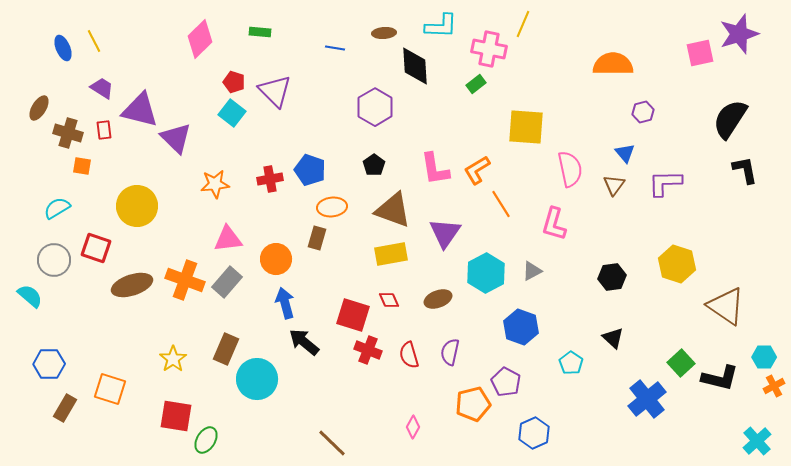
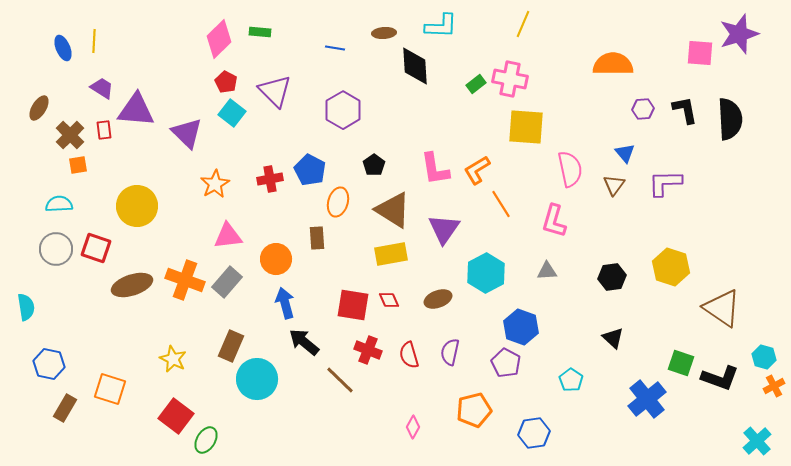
pink diamond at (200, 39): moved 19 px right
yellow line at (94, 41): rotated 30 degrees clockwise
pink cross at (489, 49): moved 21 px right, 30 px down
pink square at (700, 53): rotated 16 degrees clockwise
red pentagon at (234, 82): moved 8 px left; rotated 10 degrees clockwise
purple hexagon at (375, 107): moved 32 px left, 3 px down
purple triangle at (140, 110): moved 4 px left; rotated 9 degrees counterclockwise
purple hexagon at (643, 112): moved 3 px up; rotated 10 degrees clockwise
black semicircle at (730, 119): rotated 144 degrees clockwise
brown cross at (68, 133): moved 2 px right, 2 px down; rotated 28 degrees clockwise
purple triangle at (176, 138): moved 11 px right, 5 px up
orange square at (82, 166): moved 4 px left, 1 px up; rotated 18 degrees counterclockwise
blue pentagon at (310, 170): rotated 8 degrees clockwise
black L-shape at (745, 170): moved 60 px left, 60 px up
orange star at (215, 184): rotated 24 degrees counterclockwise
orange ellipse at (332, 207): moved 6 px right, 5 px up; rotated 68 degrees counterclockwise
cyan semicircle at (57, 208): moved 2 px right, 4 px up; rotated 28 degrees clockwise
brown triangle at (393, 210): rotated 12 degrees clockwise
pink L-shape at (554, 224): moved 3 px up
purple triangle at (445, 233): moved 1 px left, 4 px up
brown rectangle at (317, 238): rotated 20 degrees counterclockwise
pink triangle at (228, 239): moved 3 px up
gray circle at (54, 260): moved 2 px right, 11 px up
yellow hexagon at (677, 264): moved 6 px left, 3 px down
gray triangle at (532, 271): moved 15 px right; rotated 25 degrees clockwise
cyan semicircle at (30, 296): moved 4 px left, 11 px down; rotated 40 degrees clockwise
brown triangle at (726, 306): moved 4 px left, 2 px down
red square at (353, 315): moved 10 px up; rotated 8 degrees counterclockwise
brown rectangle at (226, 349): moved 5 px right, 3 px up
cyan hexagon at (764, 357): rotated 15 degrees clockwise
yellow star at (173, 359): rotated 12 degrees counterclockwise
cyan pentagon at (571, 363): moved 17 px down
green square at (681, 363): rotated 28 degrees counterclockwise
blue hexagon at (49, 364): rotated 12 degrees clockwise
black L-shape at (720, 378): rotated 6 degrees clockwise
purple pentagon at (506, 382): moved 19 px up
orange pentagon at (473, 404): moved 1 px right, 6 px down
red square at (176, 416): rotated 28 degrees clockwise
blue hexagon at (534, 433): rotated 16 degrees clockwise
brown line at (332, 443): moved 8 px right, 63 px up
